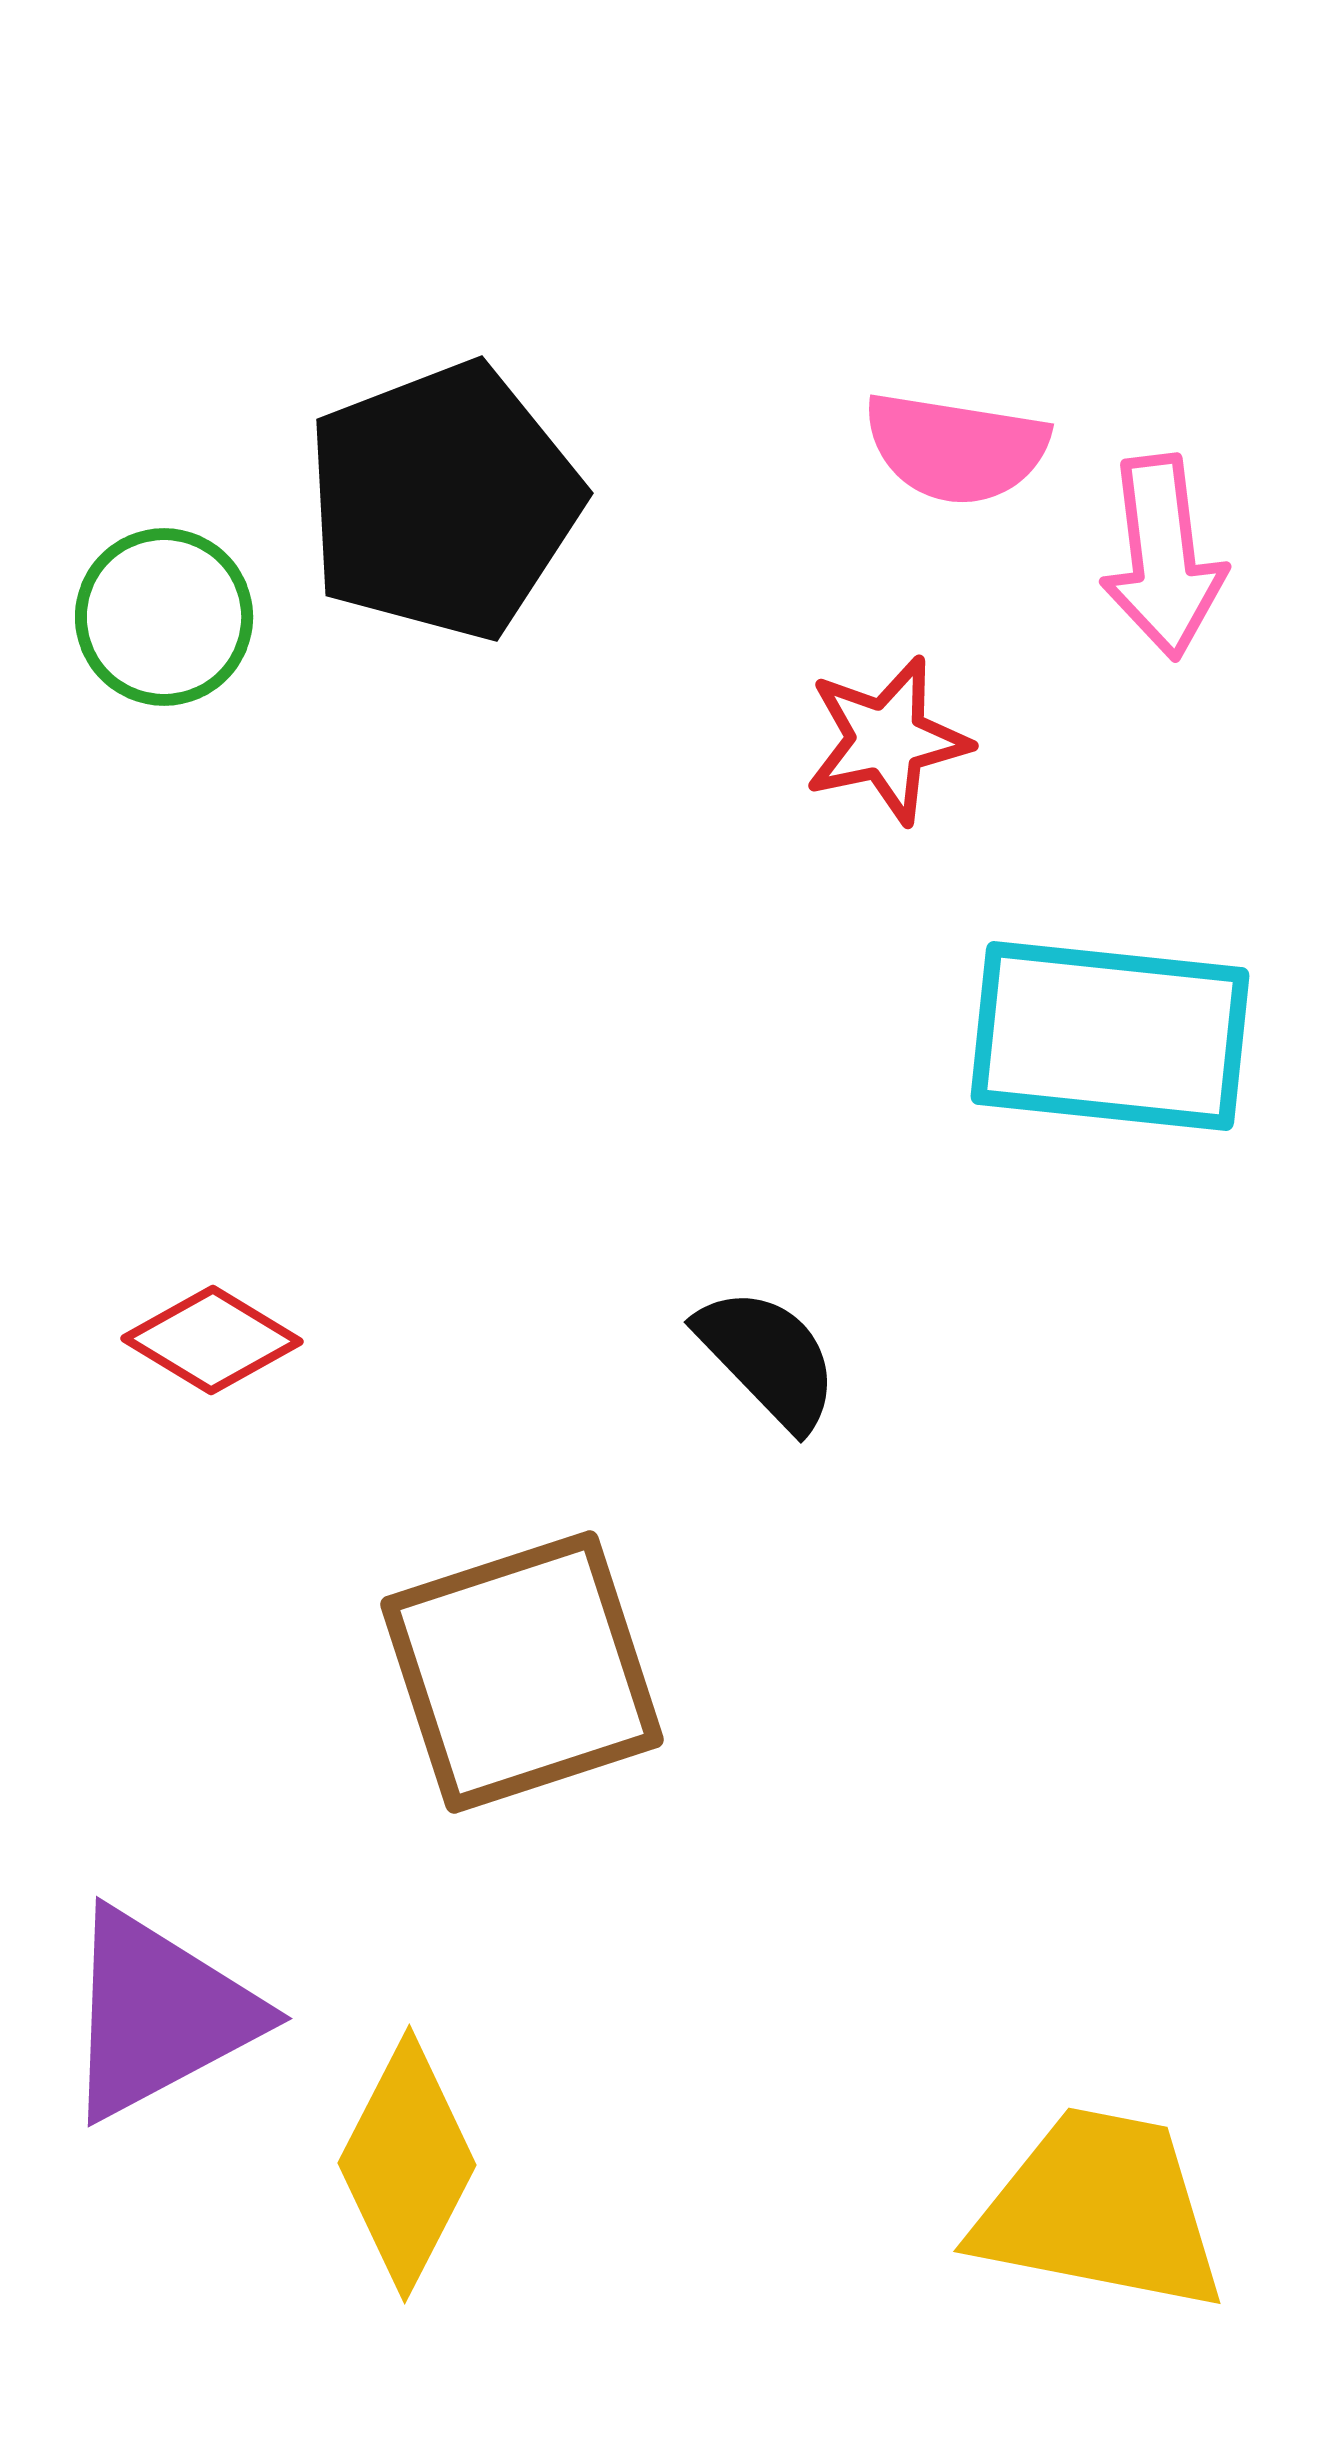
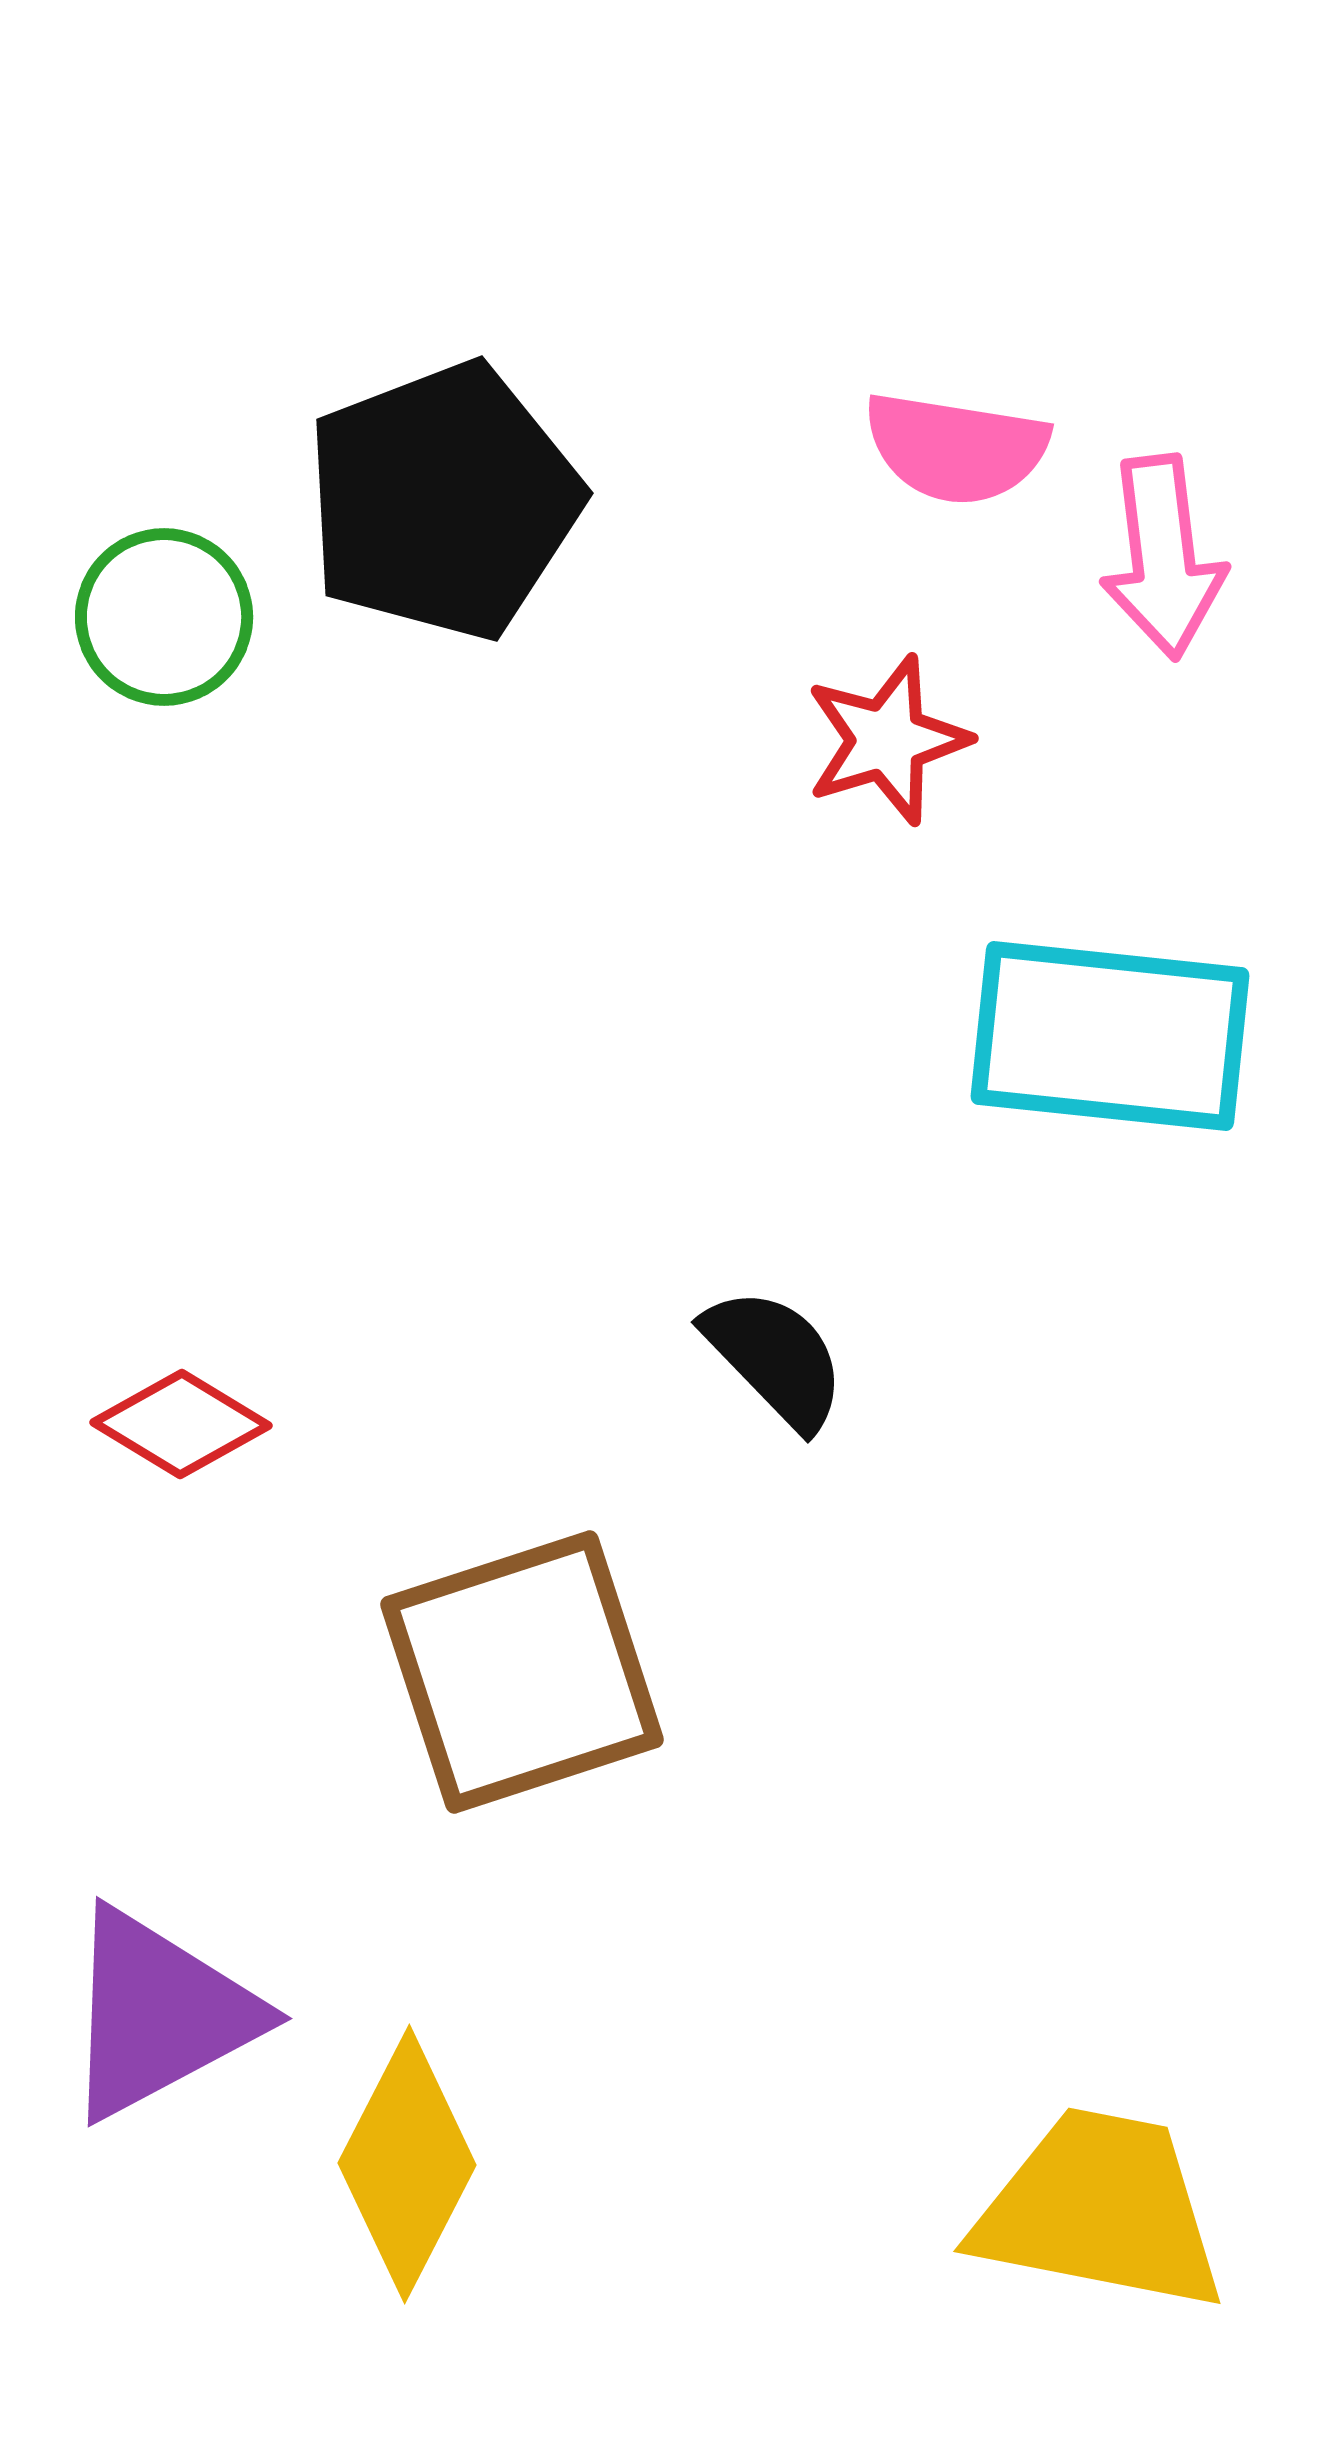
red star: rotated 5 degrees counterclockwise
red diamond: moved 31 px left, 84 px down
black semicircle: moved 7 px right
